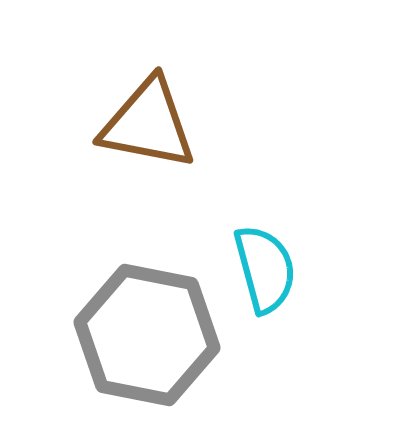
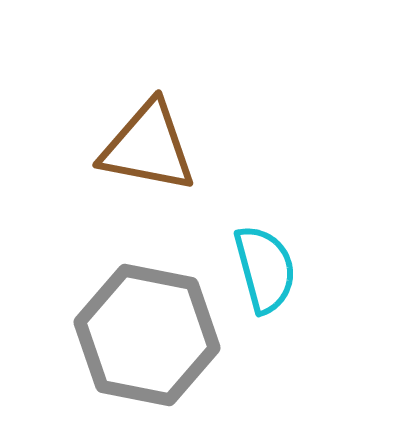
brown triangle: moved 23 px down
